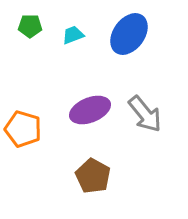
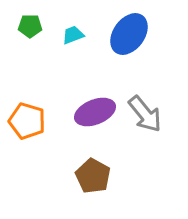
purple ellipse: moved 5 px right, 2 px down
orange pentagon: moved 4 px right, 8 px up
